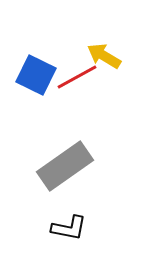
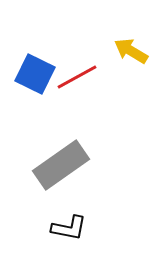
yellow arrow: moved 27 px right, 5 px up
blue square: moved 1 px left, 1 px up
gray rectangle: moved 4 px left, 1 px up
